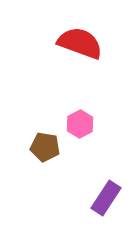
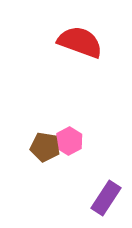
red semicircle: moved 1 px up
pink hexagon: moved 11 px left, 17 px down
